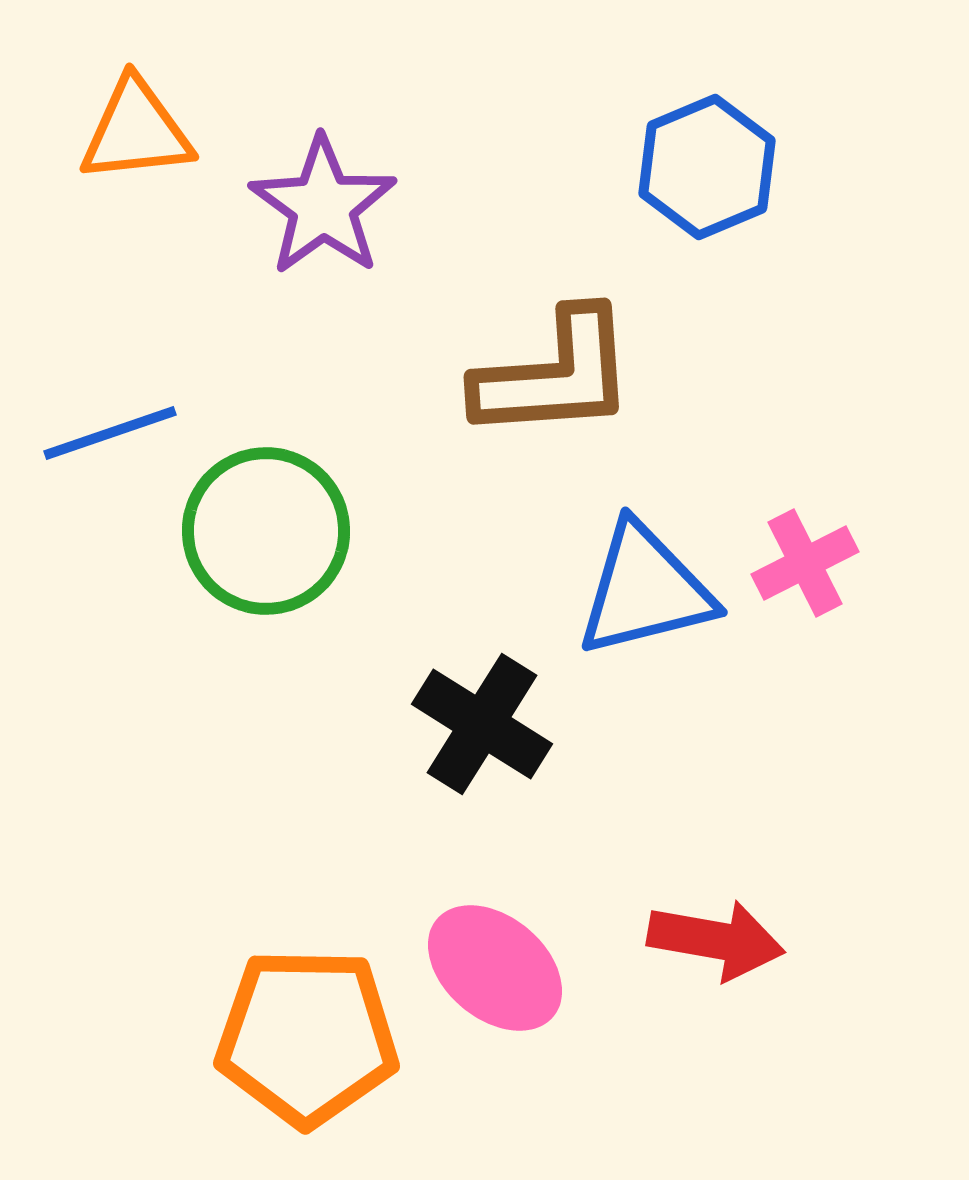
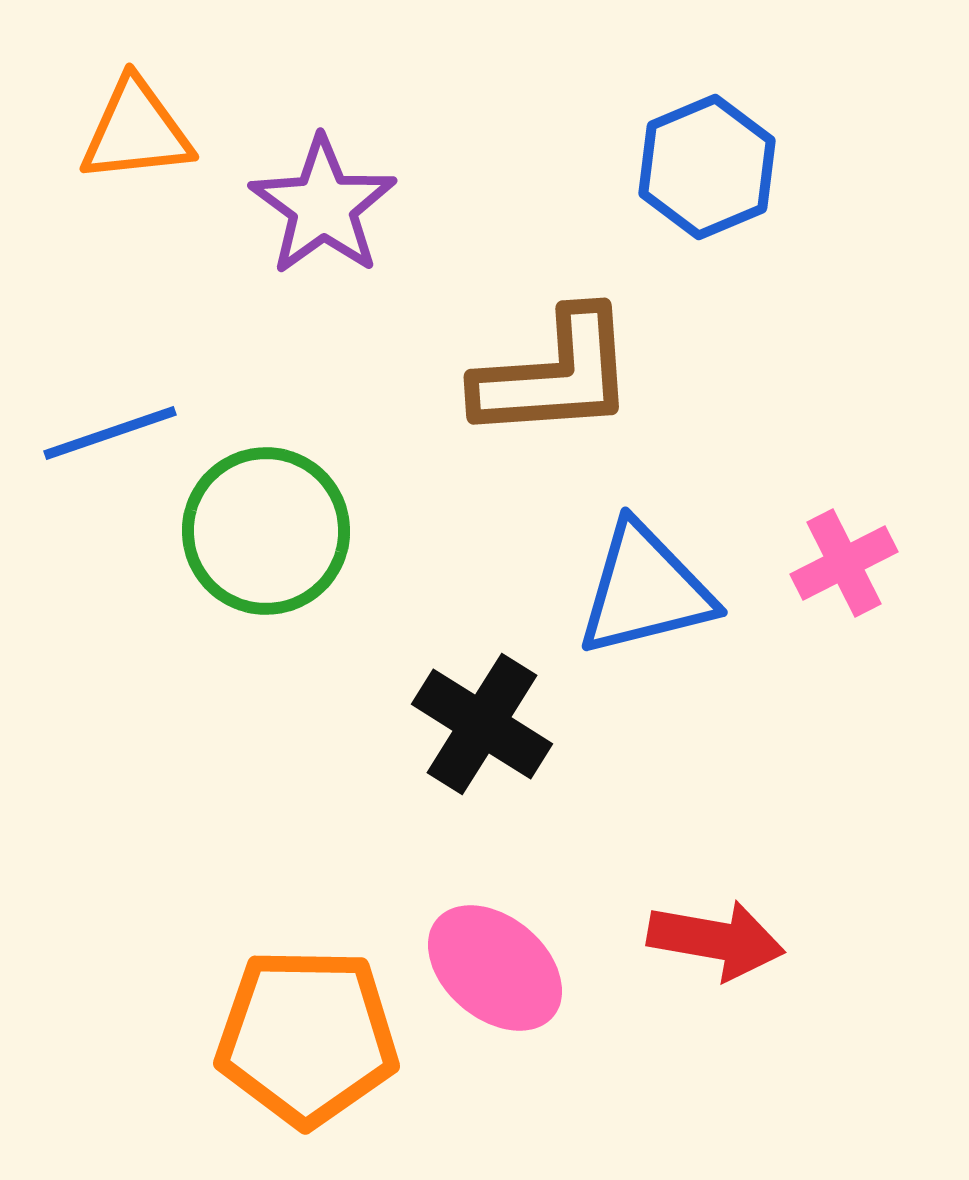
pink cross: moved 39 px right
